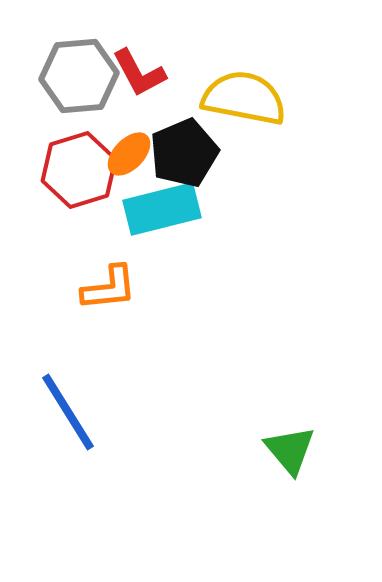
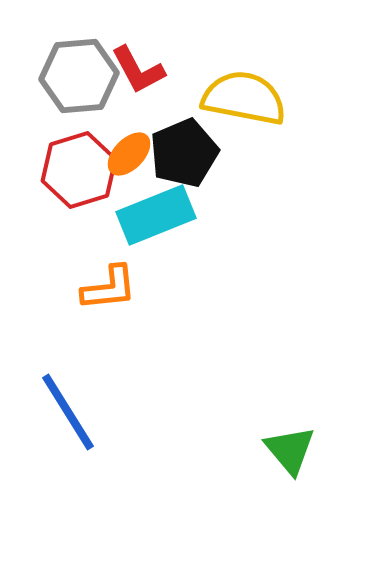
red L-shape: moved 1 px left, 3 px up
cyan rectangle: moved 6 px left, 6 px down; rotated 8 degrees counterclockwise
